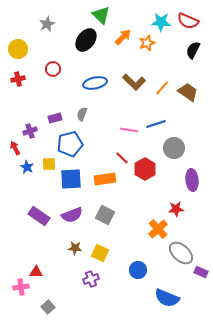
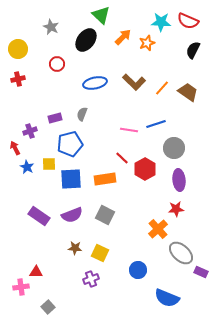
gray star at (47, 24): moved 4 px right, 3 px down; rotated 21 degrees counterclockwise
red circle at (53, 69): moved 4 px right, 5 px up
purple ellipse at (192, 180): moved 13 px left
